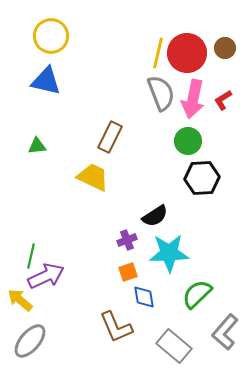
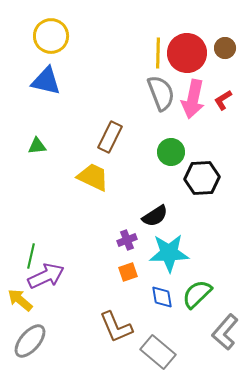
yellow line: rotated 12 degrees counterclockwise
green circle: moved 17 px left, 11 px down
blue diamond: moved 18 px right
gray rectangle: moved 16 px left, 6 px down
